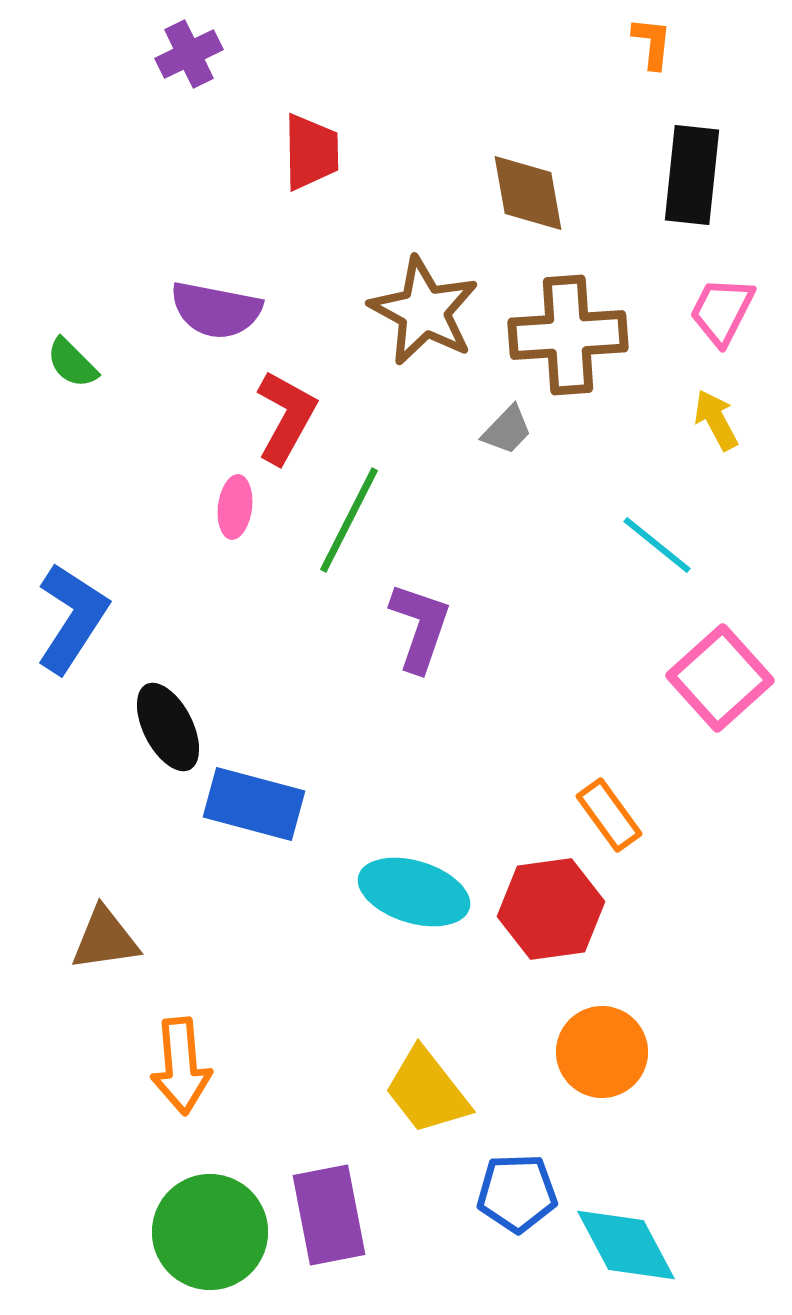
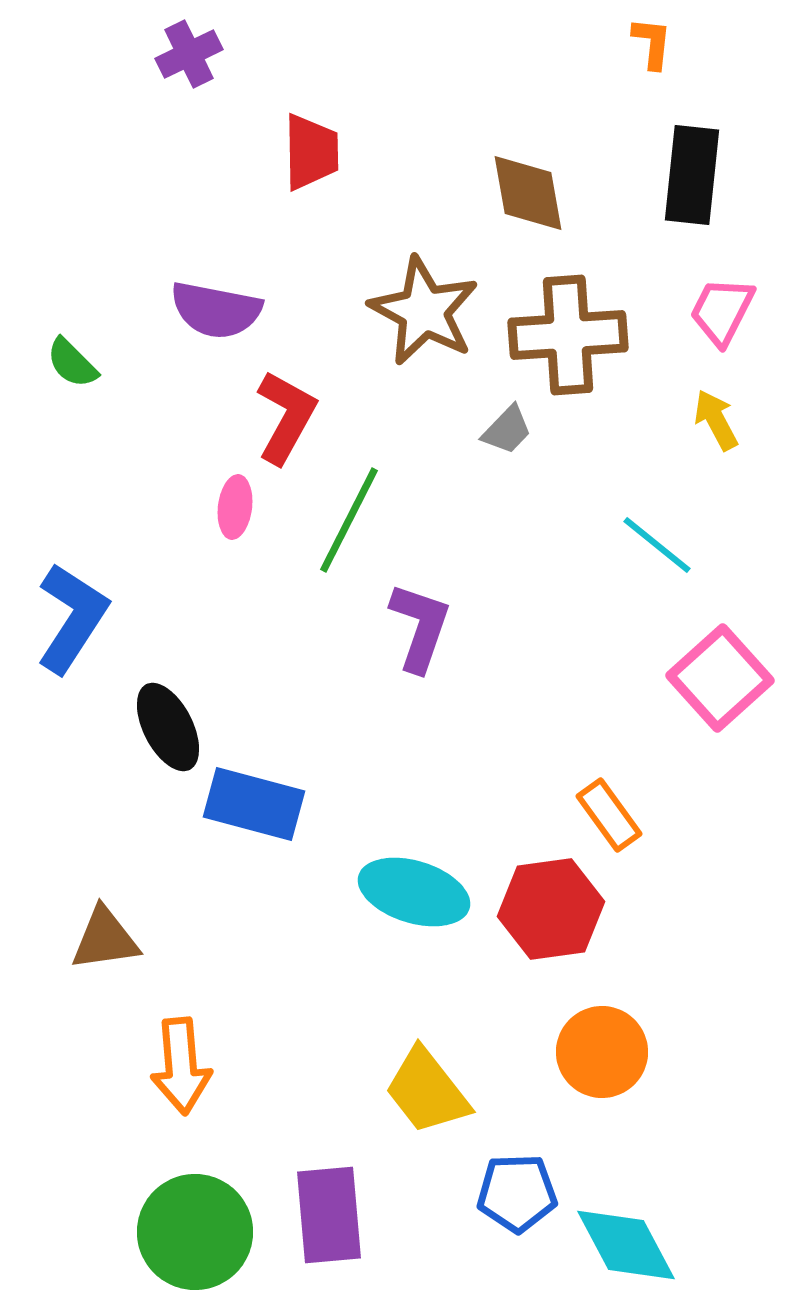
purple rectangle: rotated 6 degrees clockwise
green circle: moved 15 px left
